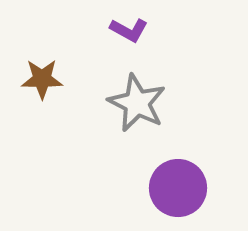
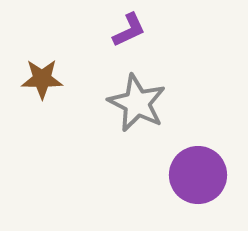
purple L-shape: rotated 54 degrees counterclockwise
purple circle: moved 20 px right, 13 px up
